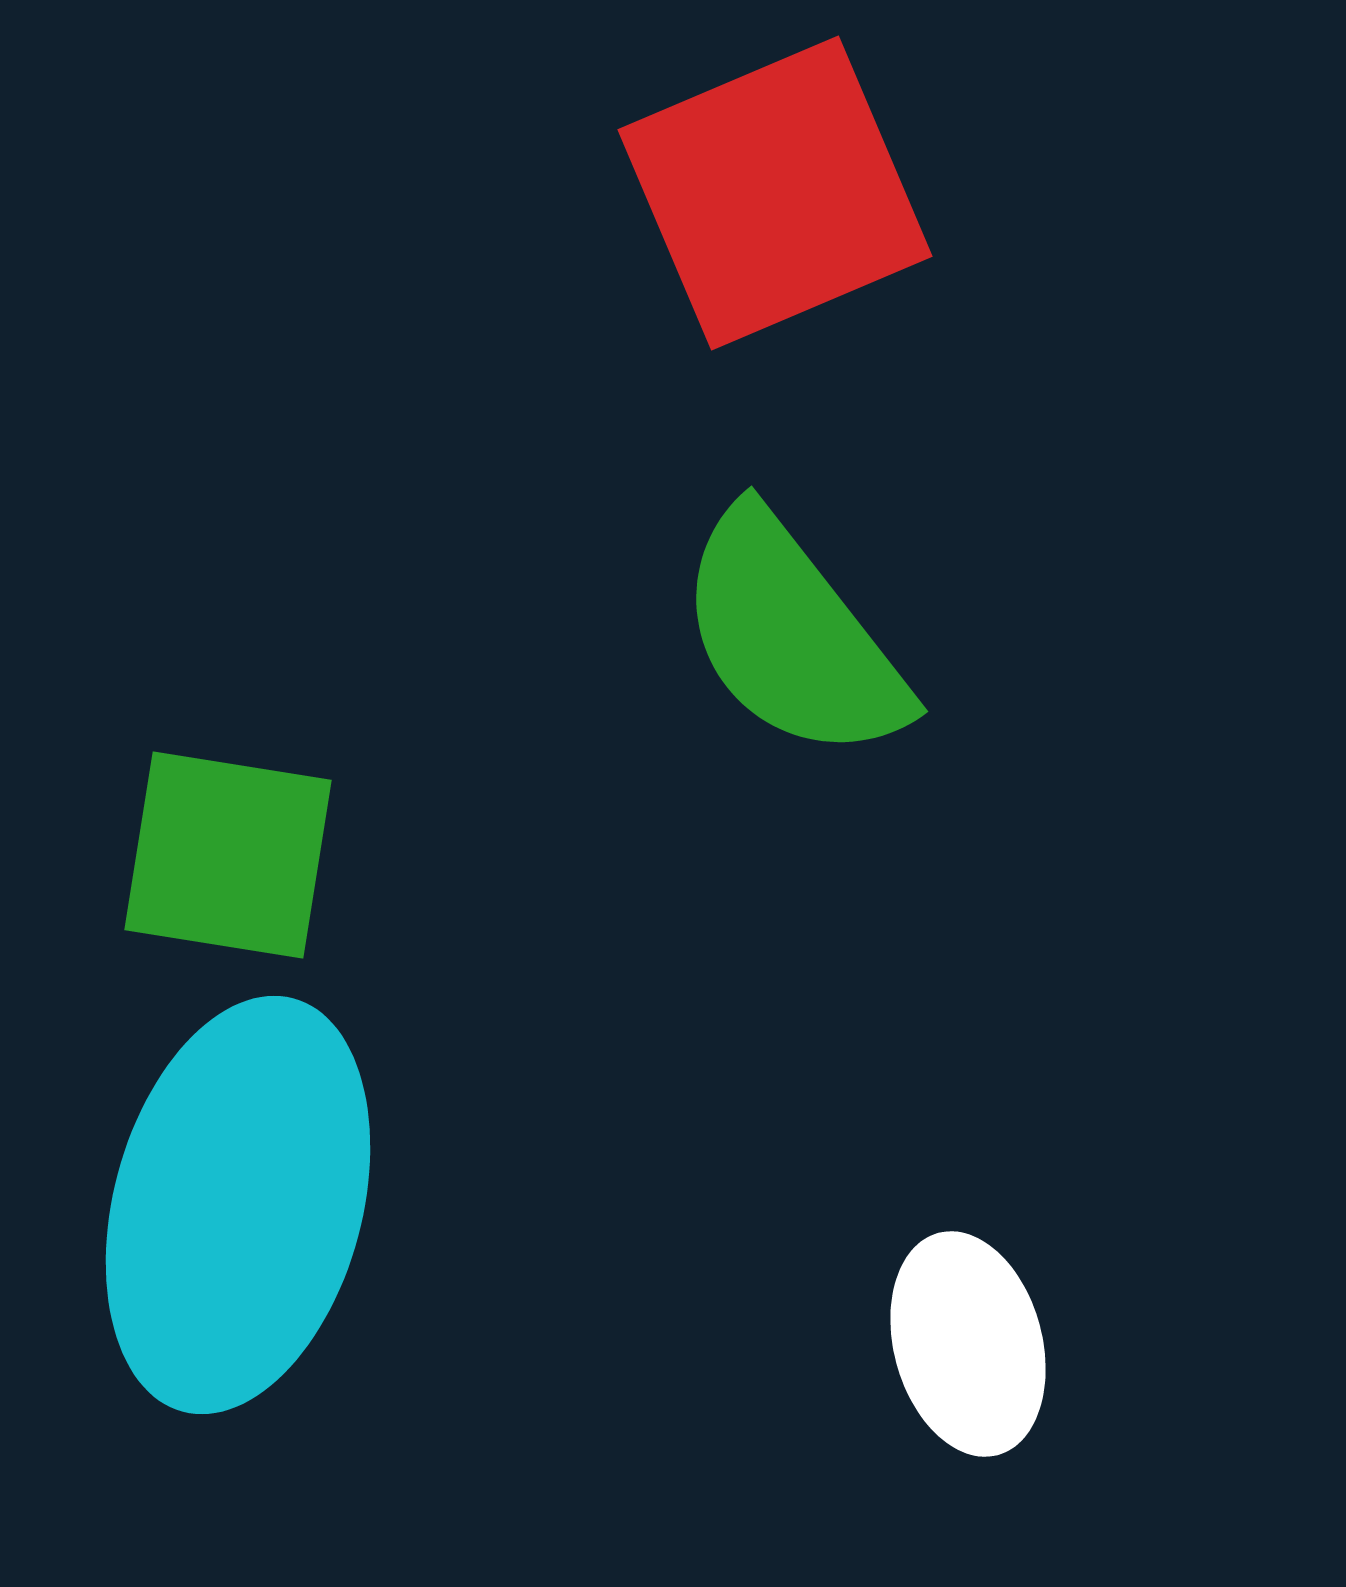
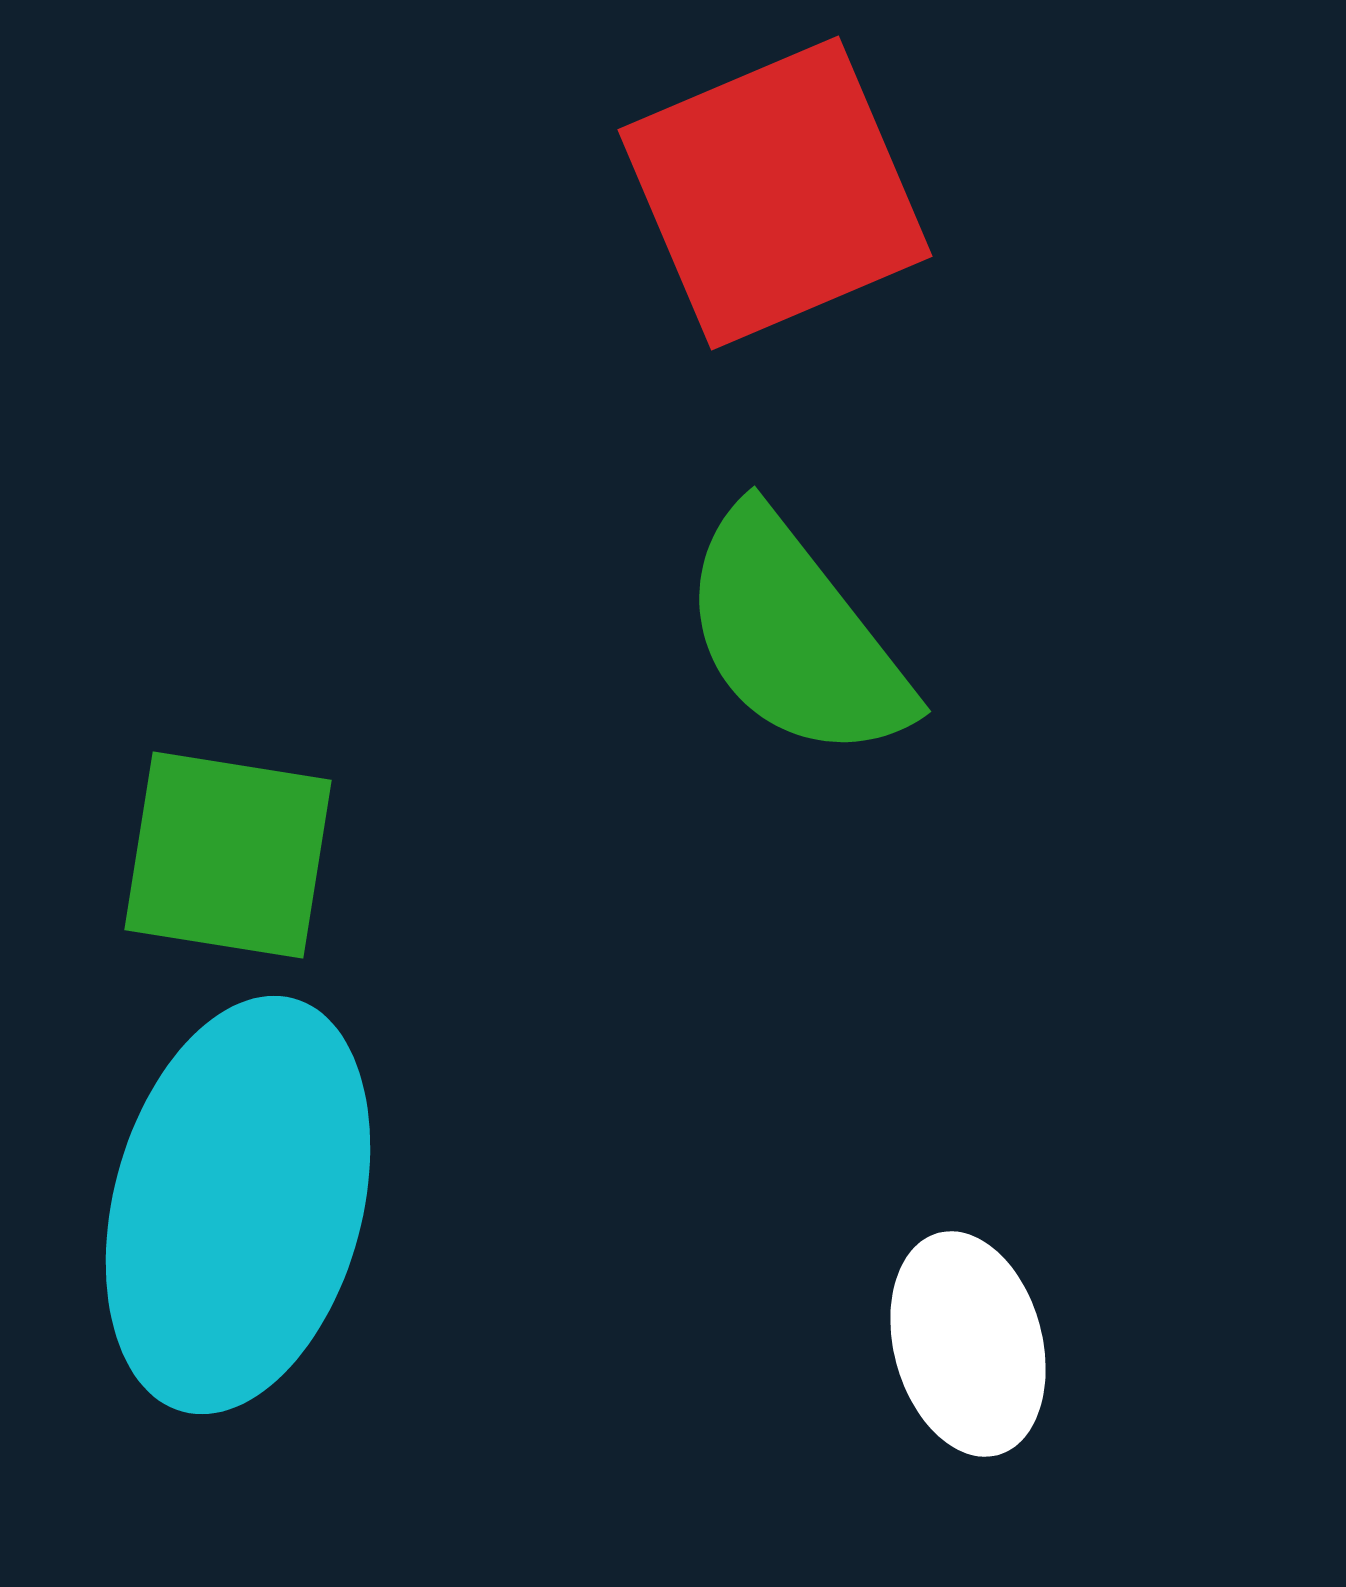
green semicircle: moved 3 px right
